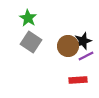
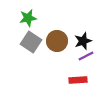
green star: rotated 30 degrees clockwise
brown circle: moved 11 px left, 5 px up
